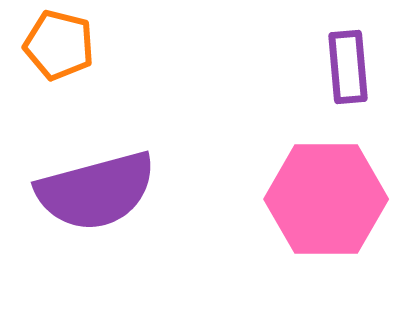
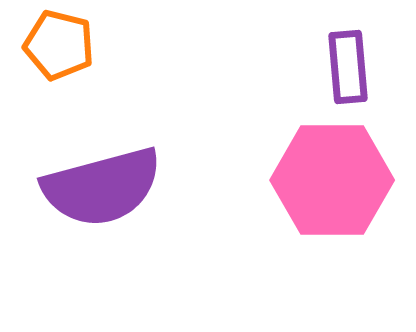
purple semicircle: moved 6 px right, 4 px up
pink hexagon: moved 6 px right, 19 px up
